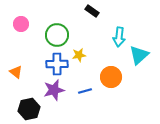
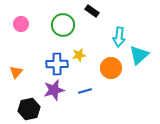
green circle: moved 6 px right, 10 px up
orange triangle: rotated 32 degrees clockwise
orange circle: moved 9 px up
